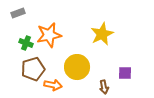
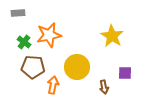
gray rectangle: rotated 16 degrees clockwise
yellow star: moved 10 px right, 2 px down; rotated 15 degrees counterclockwise
green cross: moved 2 px left, 1 px up; rotated 16 degrees clockwise
brown pentagon: moved 2 px up; rotated 20 degrees clockwise
orange arrow: rotated 90 degrees counterclockwise
